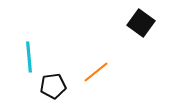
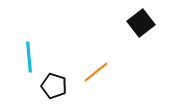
black square: rotated 16 degrees clockwise
black pentagon: moved 1 px right; rotated 25 degrees clockwise
